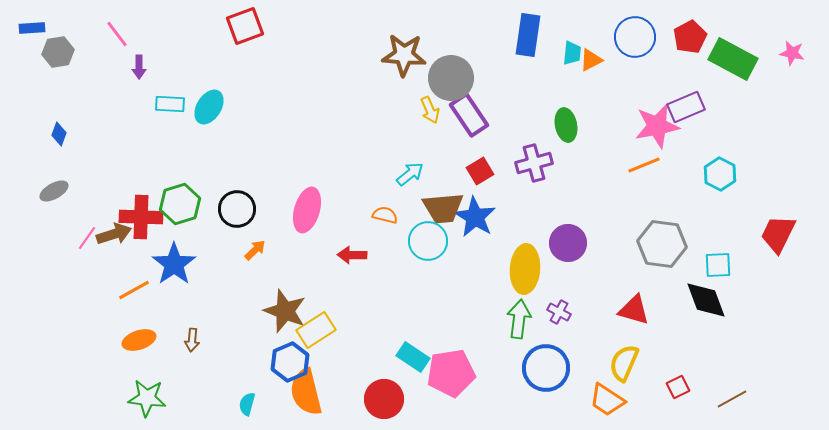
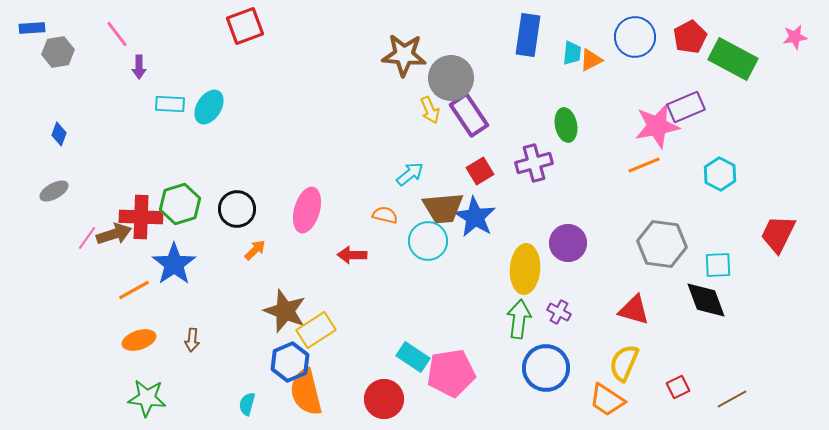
pink star at (792, 53): moved 3 px right, 16 px up; rotated 20 degrees counterclockwise
